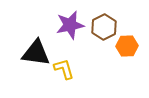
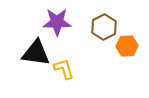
purple star: moved 13 px left, 3 px up; rotated 12 degrees clockwise
